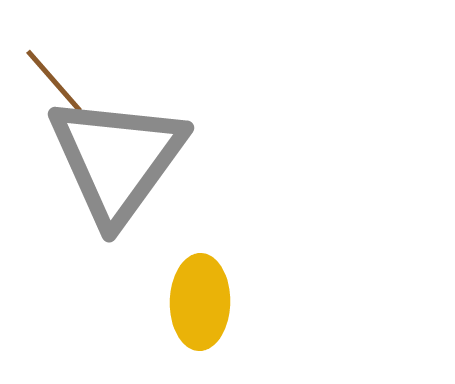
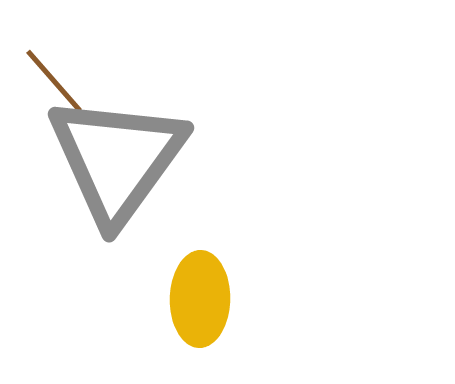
yellow ellipse: moved 3 px up
